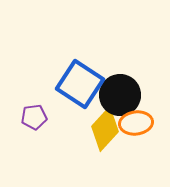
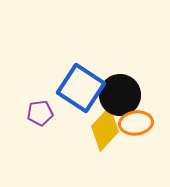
blue square: moved 1 px right, 4 px down
purple pentagon: moved 6 px right, 4 px up
